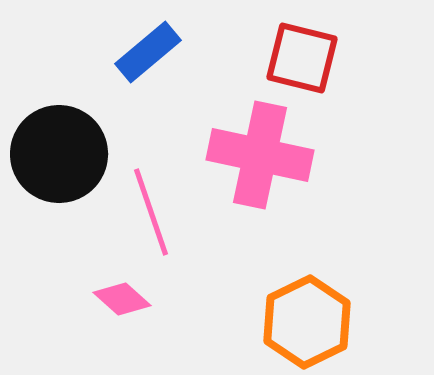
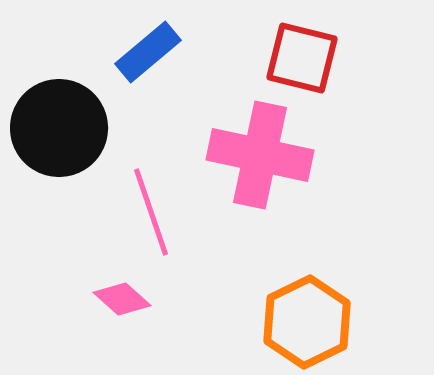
black circle: moved 26 px up
